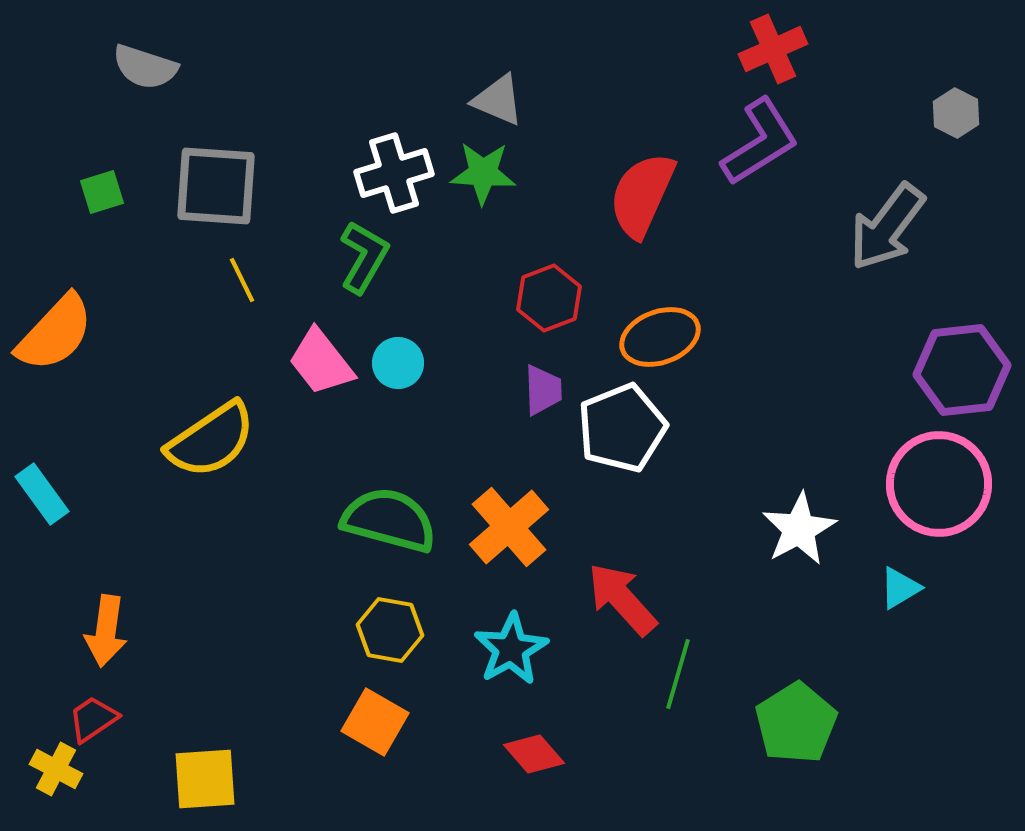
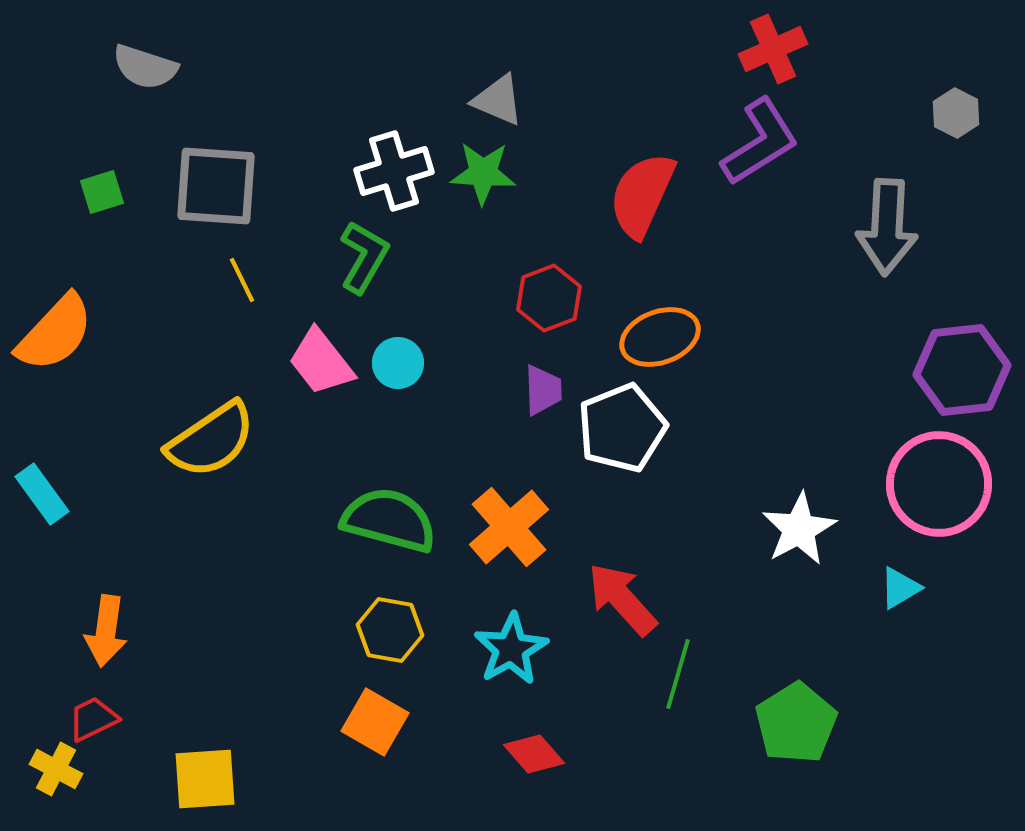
white cross: moved 2 px up
gray arrow: rotated 34 degrees counterclockwise
red trapezoid: rotated 8 degrees clockwise
